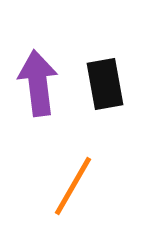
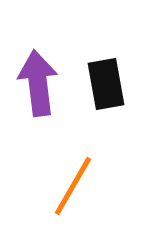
black rectangle: moved 1 px right
